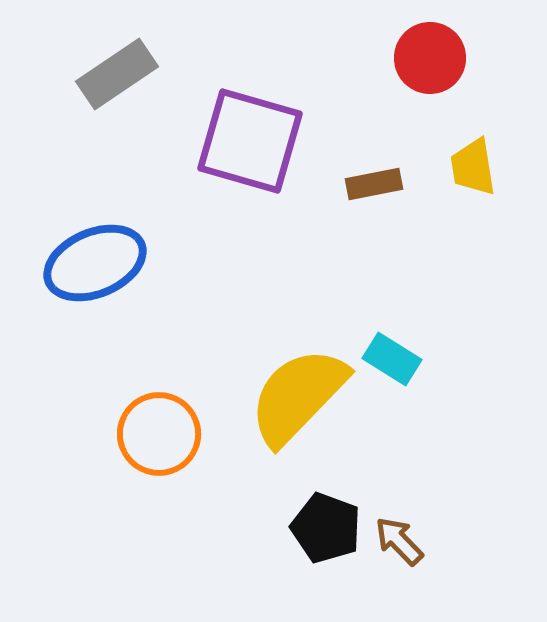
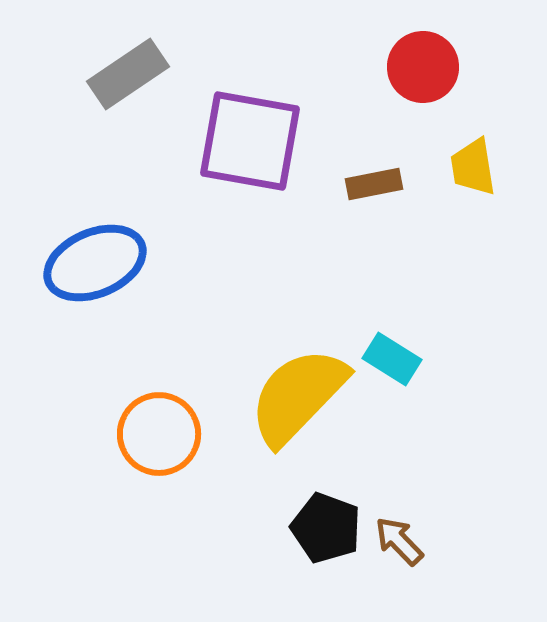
red circle: moved 7 px left, 9 px down
gray rectangle: moved 11 px right
purple square: rotated 6 degrees counterclockwise
